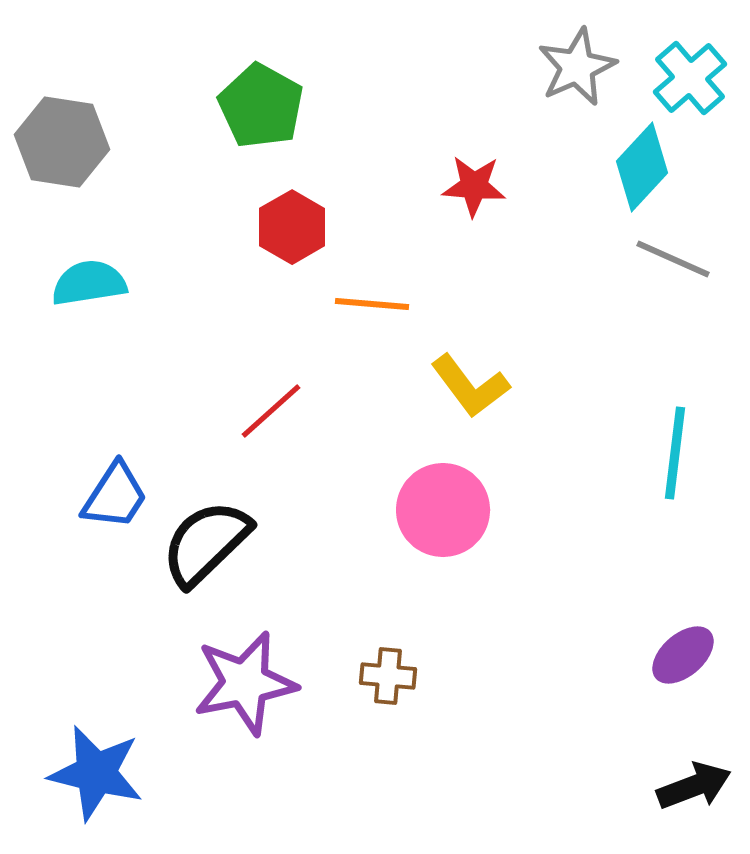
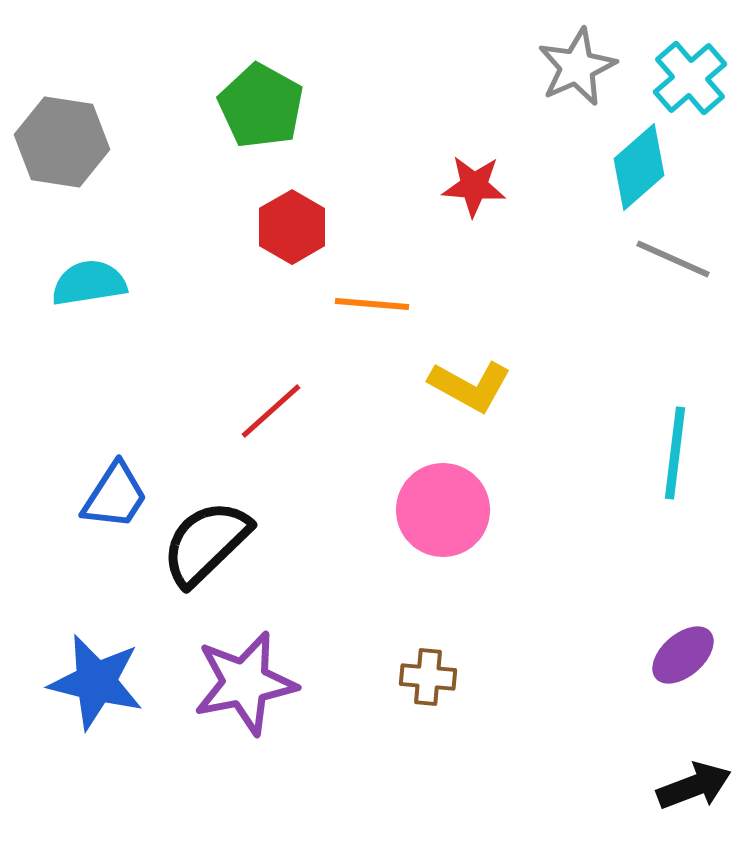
cyan diamond: moved 3 px left; rotated 6 degrees clockwise
yellow L-shape: rotated 24 degrees counterclockwise
brown cross: moved 40 px right, 1 px down
blue star: moved 91 px up
